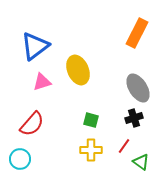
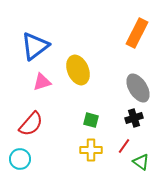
red semicircle: moved 1 px left
